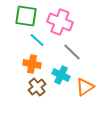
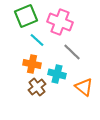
green square: rotated 30 degrees counterclockwise
cyan cross: moved 4 px left, 1 px up; rotated 12 degrees counterclockwise
orange triangle: moved 1 px left; rotated 48 degrees counterclockwise
